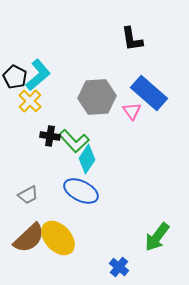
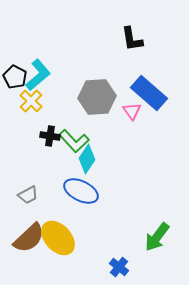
yellow cross: moved 1 px right
